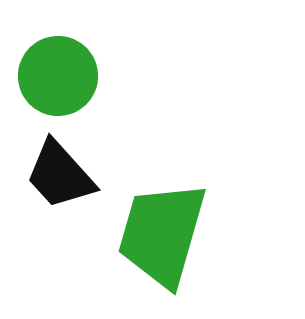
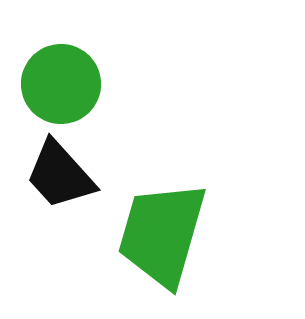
green circle: moved 3 px right, 8 px down
